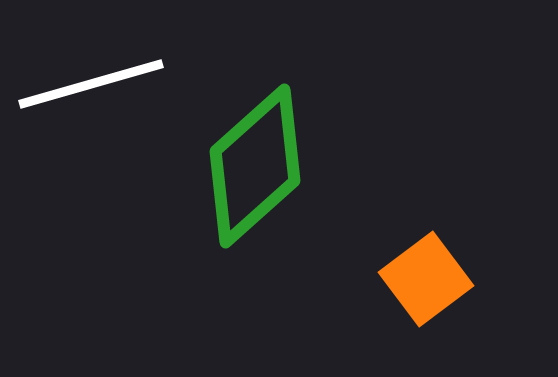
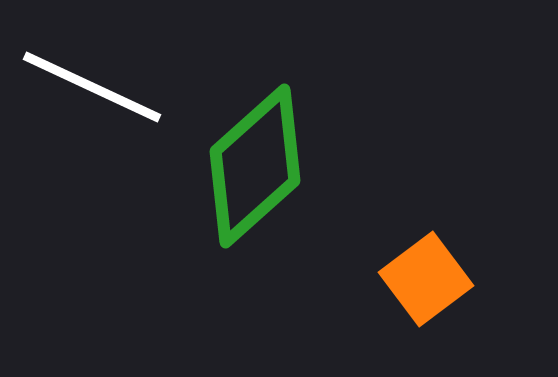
white line: moved 1 px right, 3 px down; rotated 41 degrees clockwise
